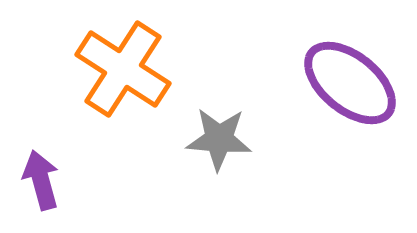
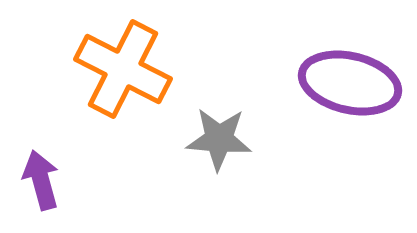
orange cross: rotated 6 degrees counterclockwise
purple ellipse: rotated 26 degrees counterclockwise
